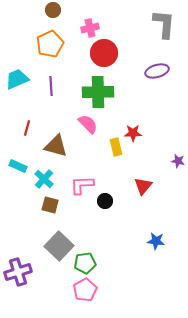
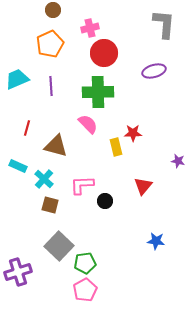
purple ellipse: moved 3 px left
